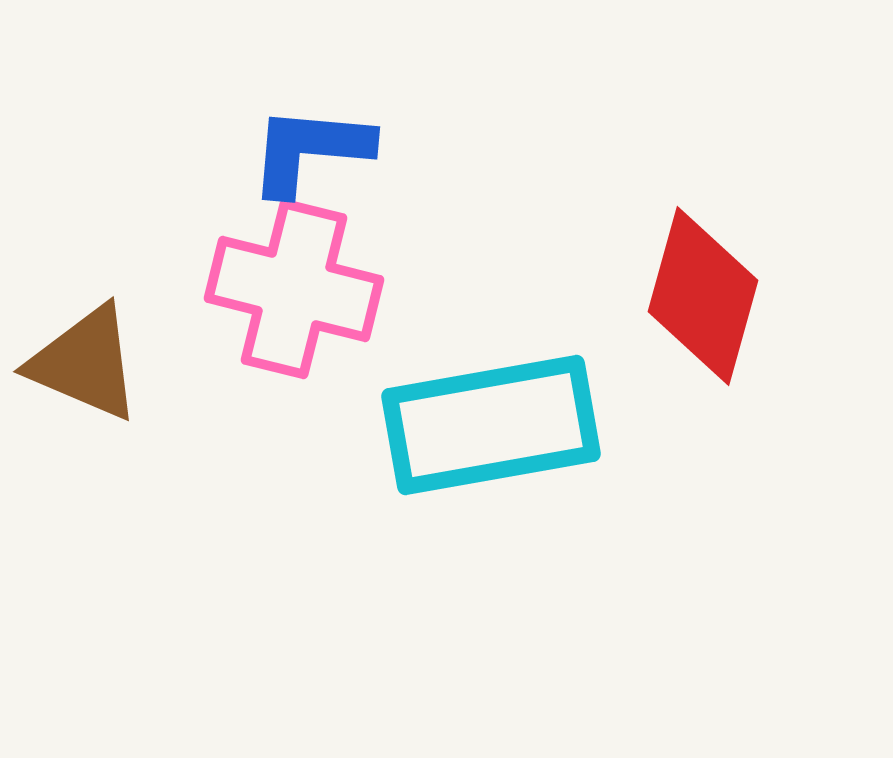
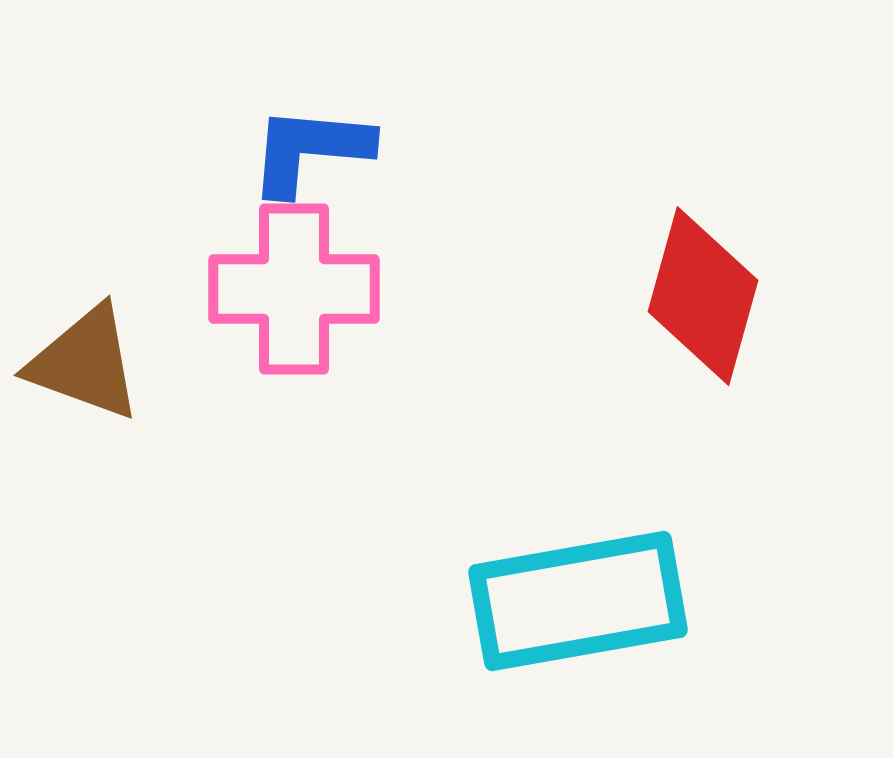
pink cross: rotated 14 degrees counterclockwise
brown triangle: rotated 3 degrees counterclockwise
cyan rectangle: moved 87 px right, 176 px down
